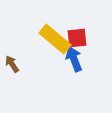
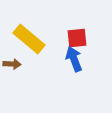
yellow rectangle: moved 26 px left
brown arrow: rotated 126 degrees clockwise
